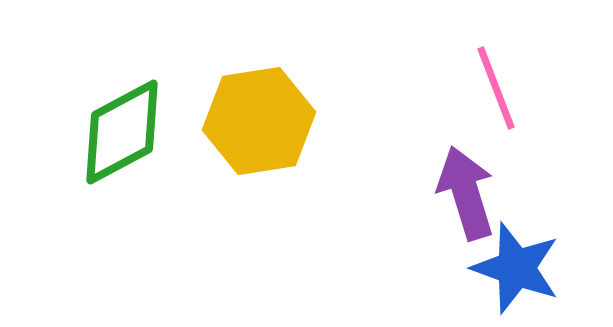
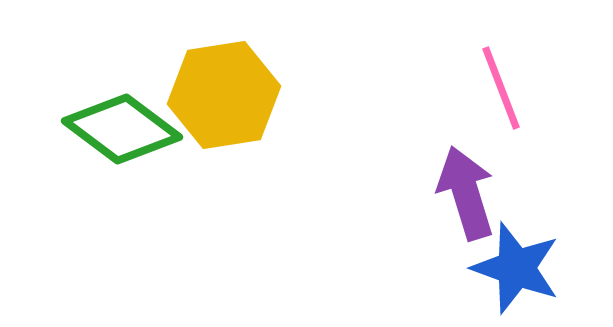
pink line: moved 5 px right
yellow hexagon: moved 35 px left, 26 px up
green diamond: moved 3 px up; rotated 65 degrees clockwise
